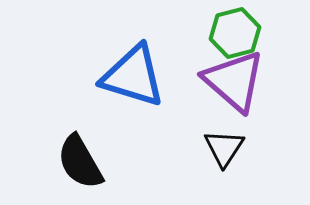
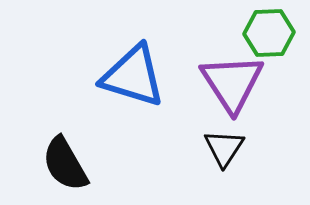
green hexagon: moved 34 px right; rotated 12 degrees clockwise
purple triangle: moved 2 px left, 2 px down; rotated 16 degrees clockwise
black semicircle: moved 15 px left, 2 px down
